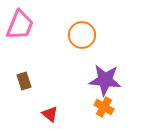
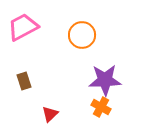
pink trapezoid: moved 3 px right, 2 px down; rotated 140 degrees counterclockwise
purple star: rotated 8 degrees counterclockwise
orange cross: moved 3 px left
red triangle: rotated 36 degrees clockwise
